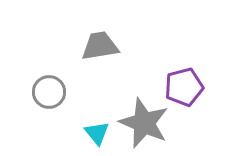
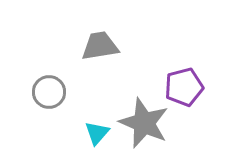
cyan triangle: rotated 20 degrees clockwise
